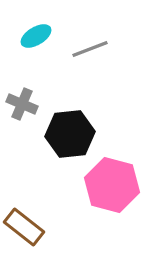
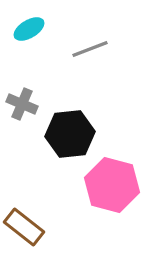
cyan ellipse: moved 7 px left, 7 px up
